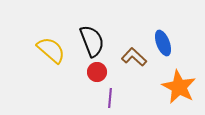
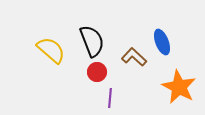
blue ellipse: moved 1 px left, 1 px up
